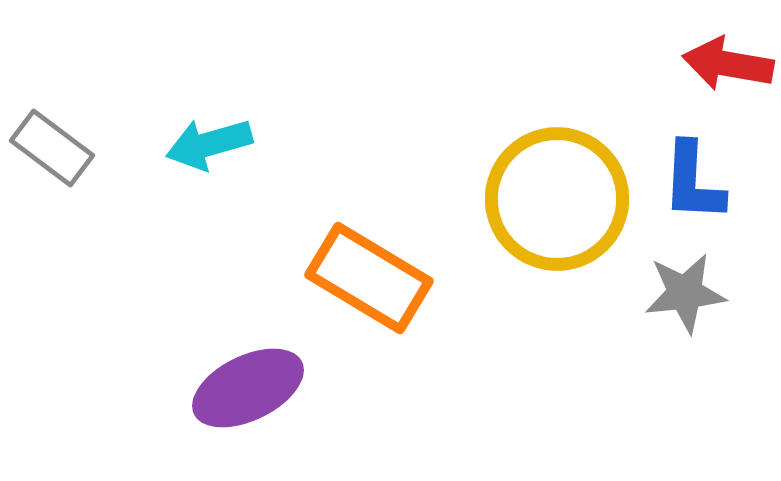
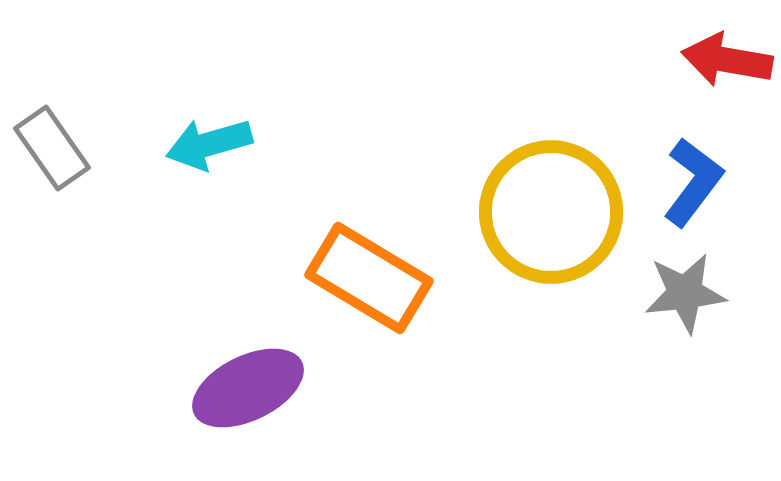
red arrow: moved 1 px left, 4 px up
gray rectangle: rotated 18 degrees clockwise
blue L-shape: rotated 146 degrees counterclockwise
yellow circle: moved 6 px left, 13 px down
